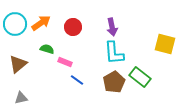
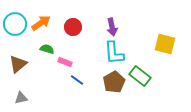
green rectangle: moved 1 px up
